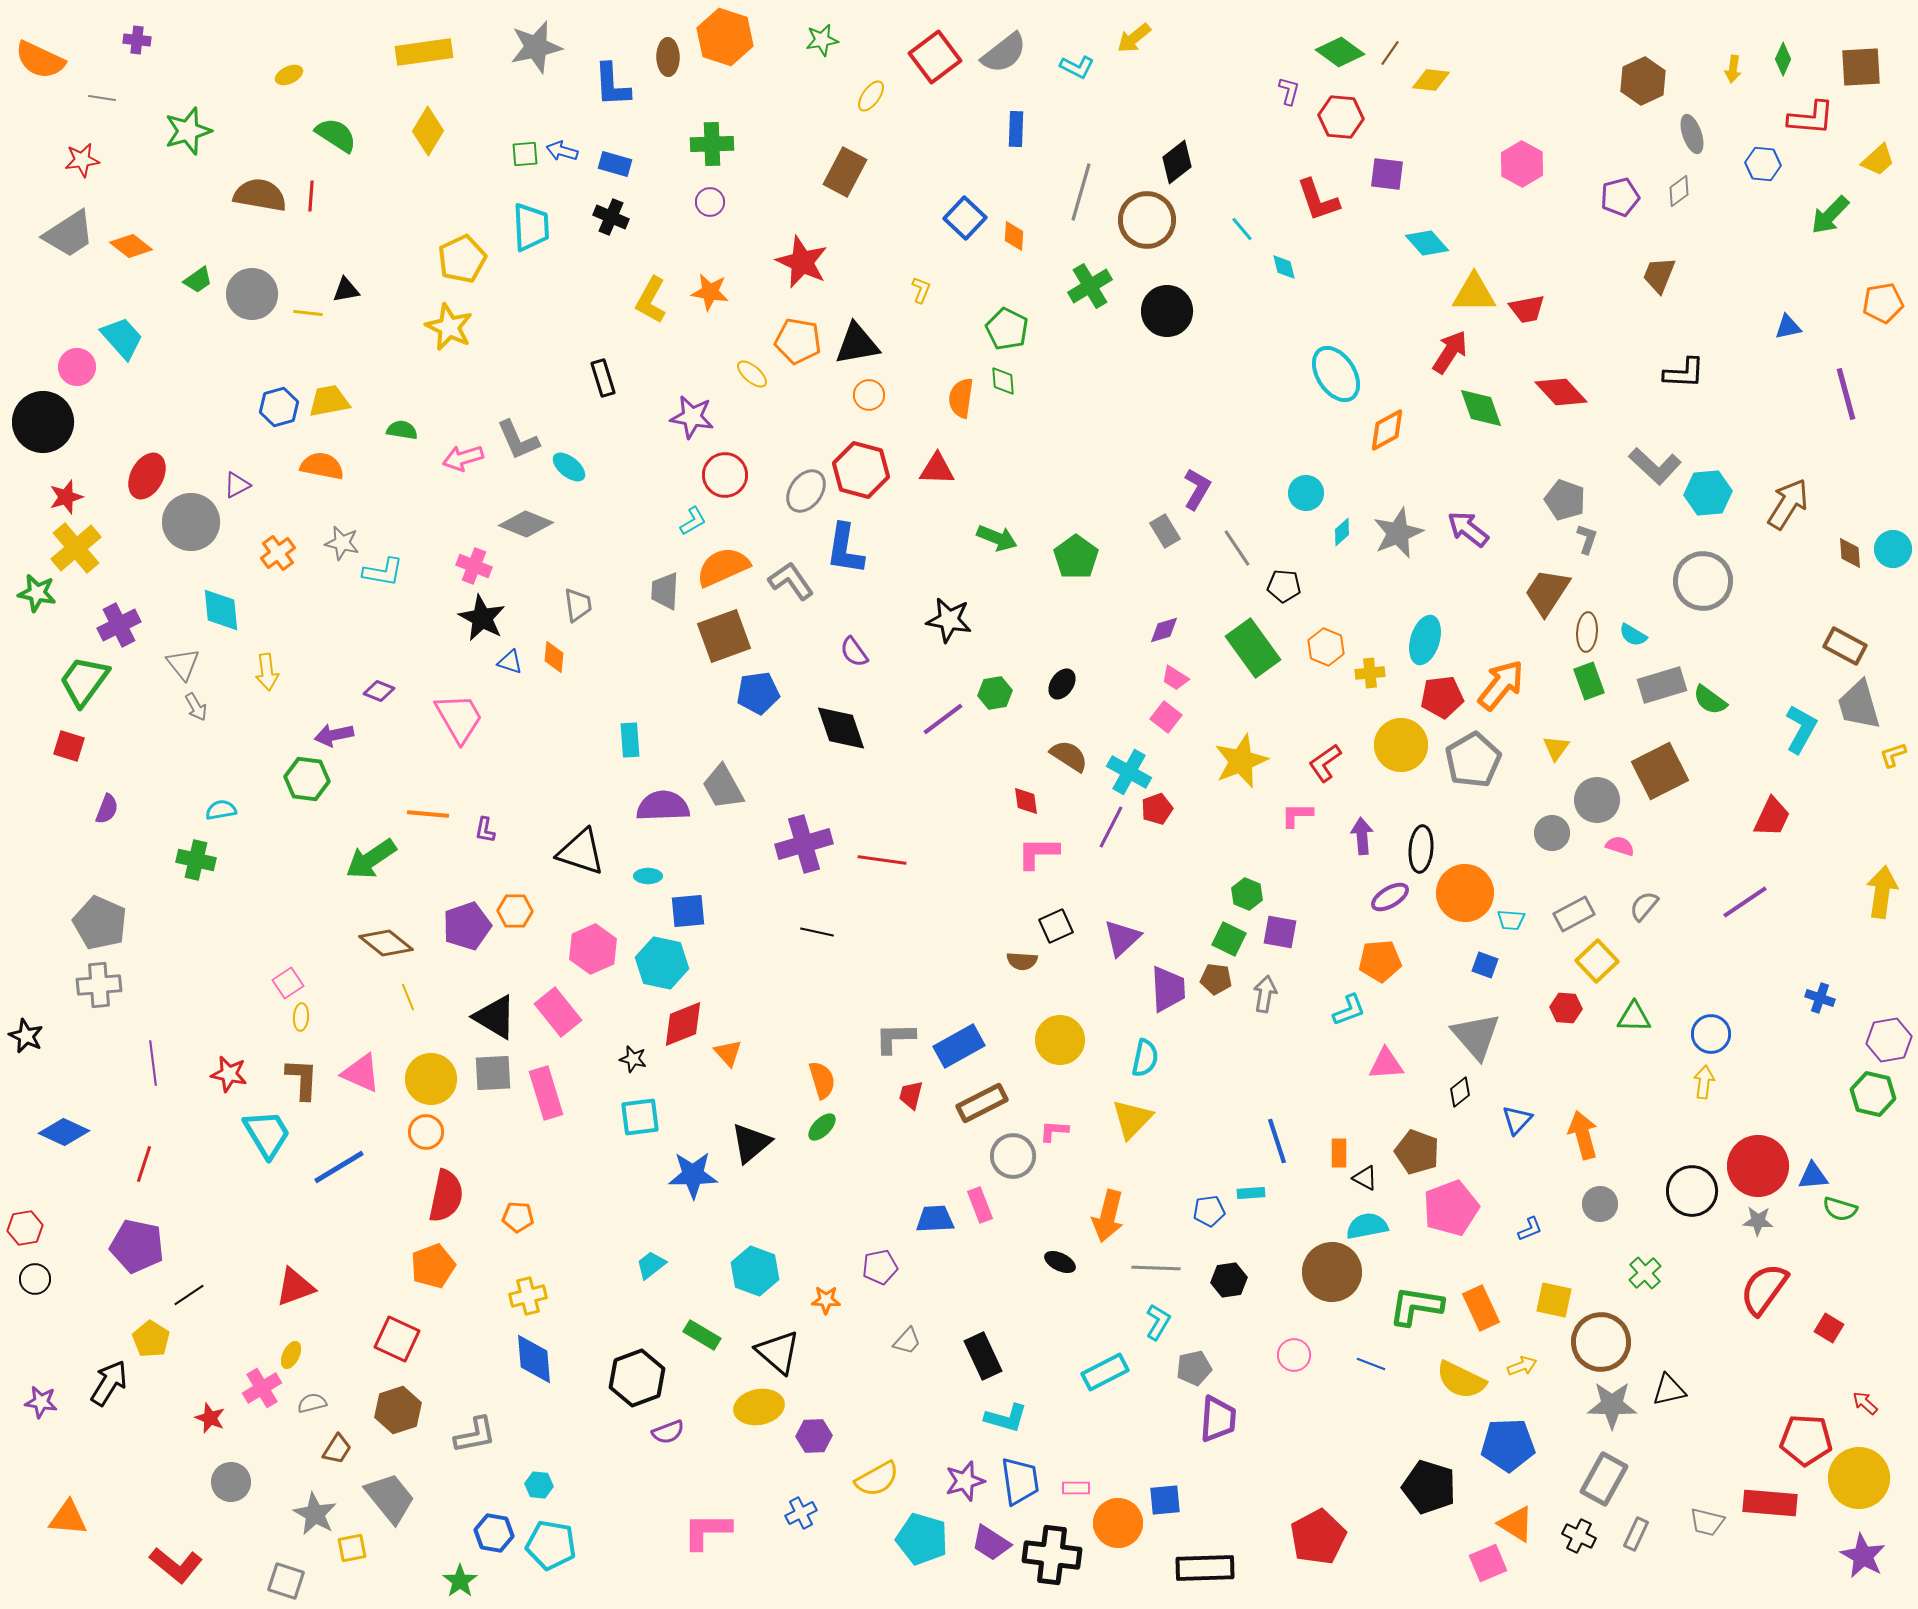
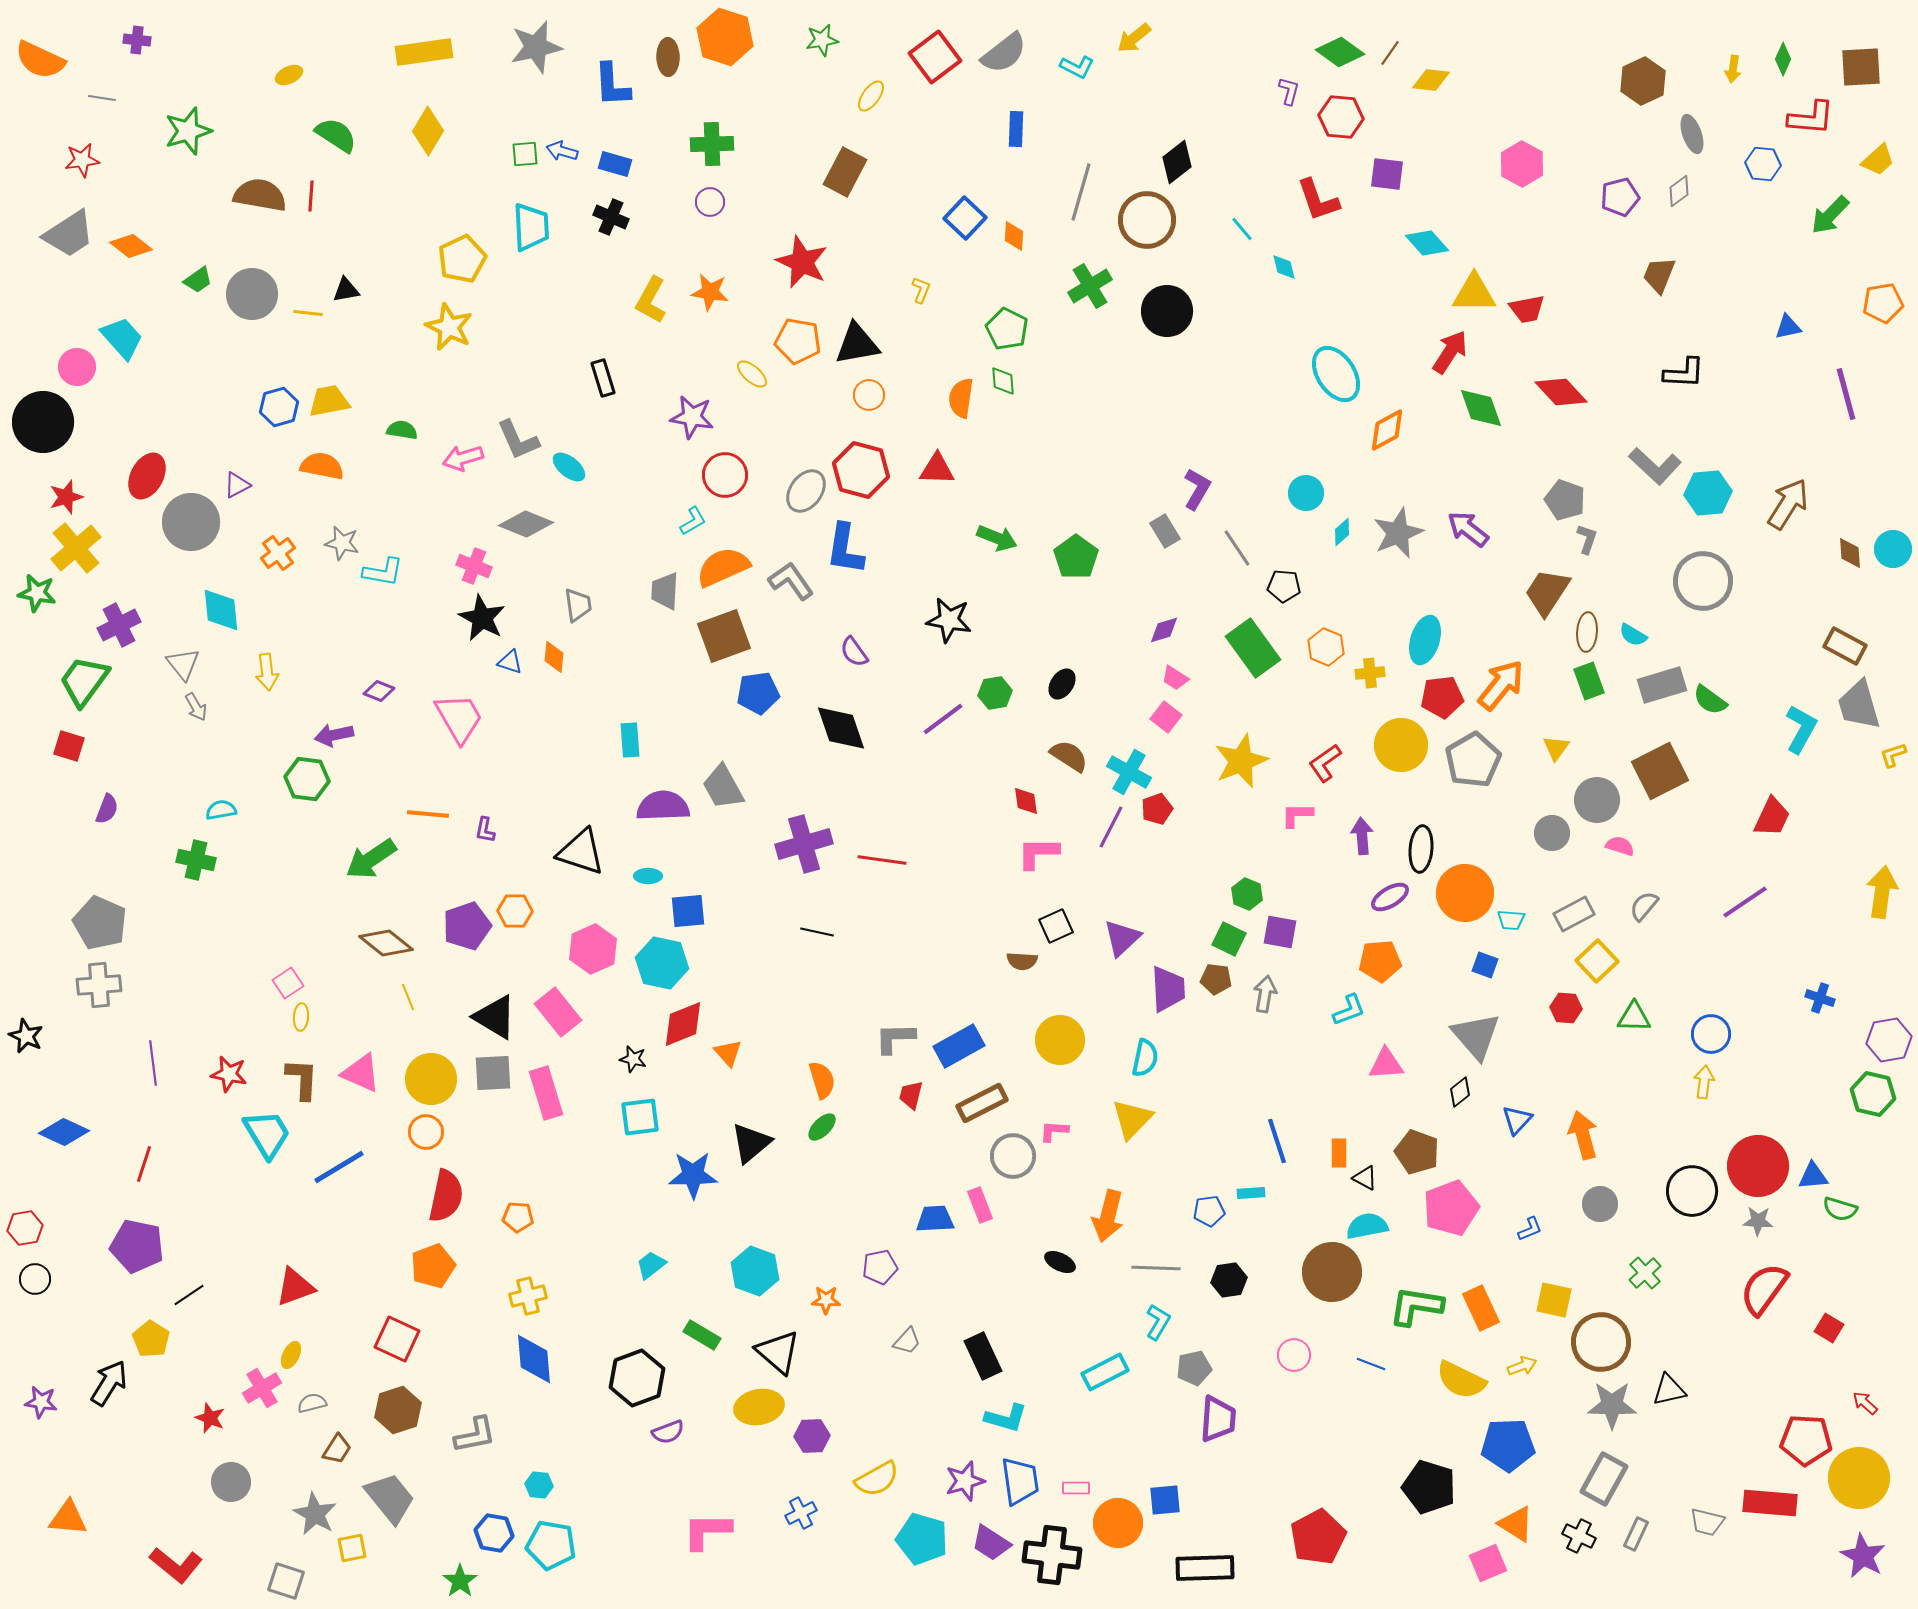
purple hexagon at (814, 1436): moved 2 px left
